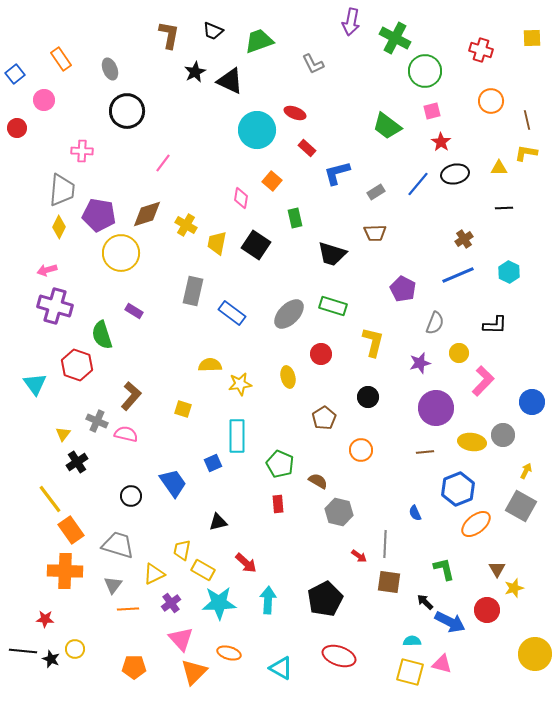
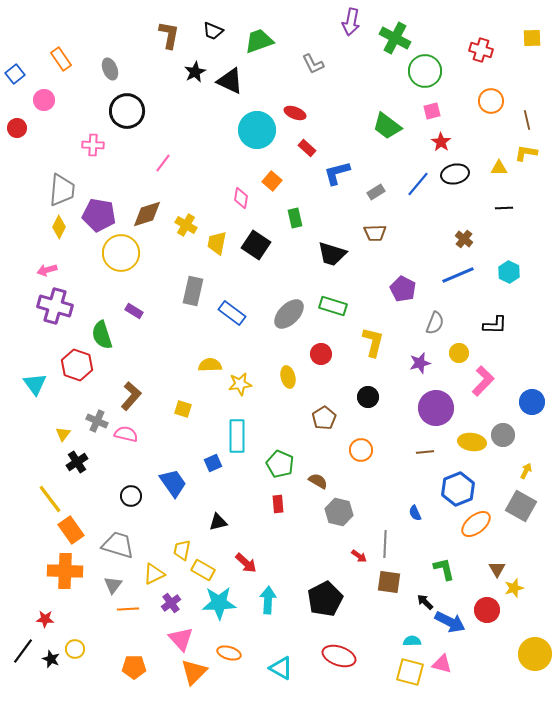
pink cross at (82, 151): moved 11 px right, 6 px up
brown cross at (464, 239): rotated 18 degrees counterclockwise
black line at (23, 651): rotated 60 degrees counterclockwise
